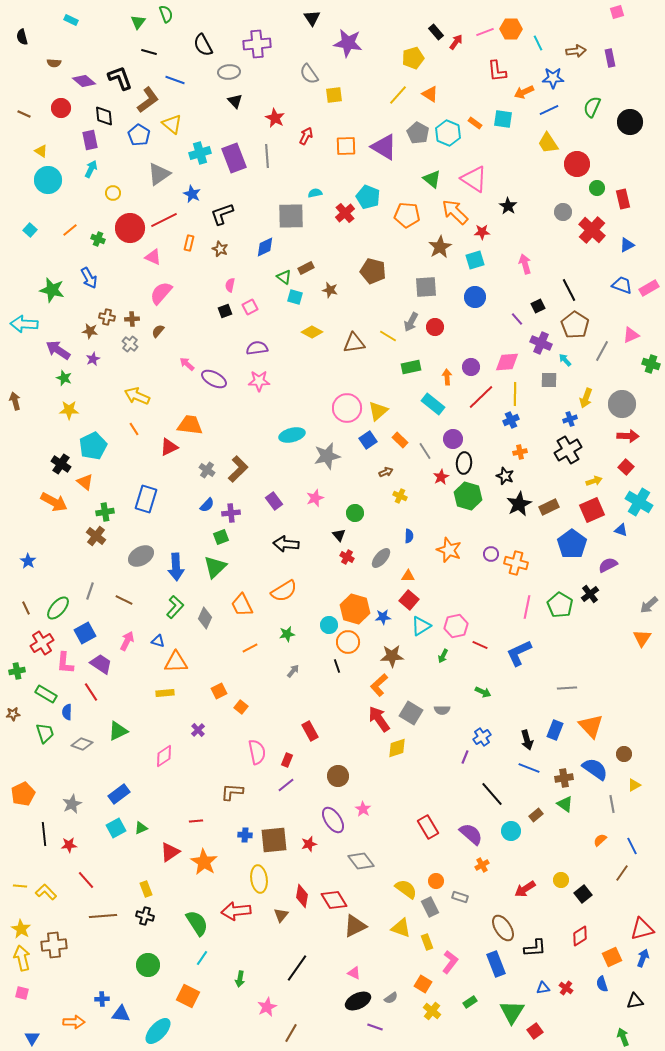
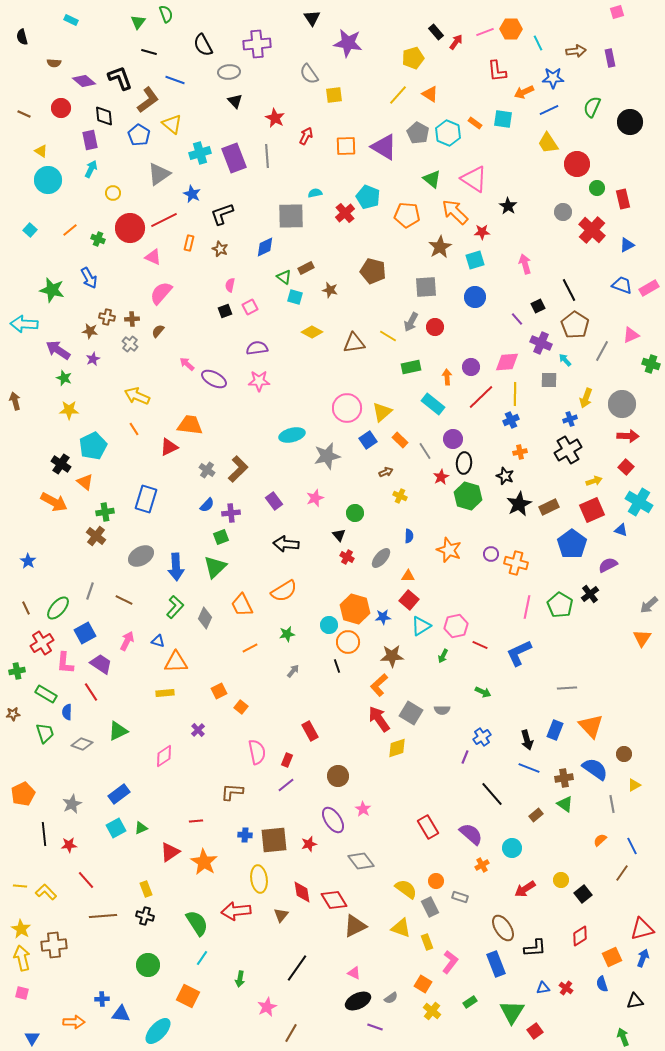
yellow triangle at (378, 411): moved 4 px right, 1 px down
cyan circle at (511, 831): moved 1 px right, 17 px down
red diamond at (302, 896): moved 4 px up; rotated 20 degrees counterclockwise
